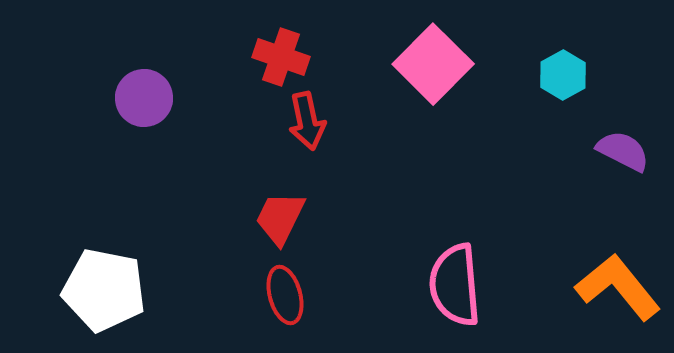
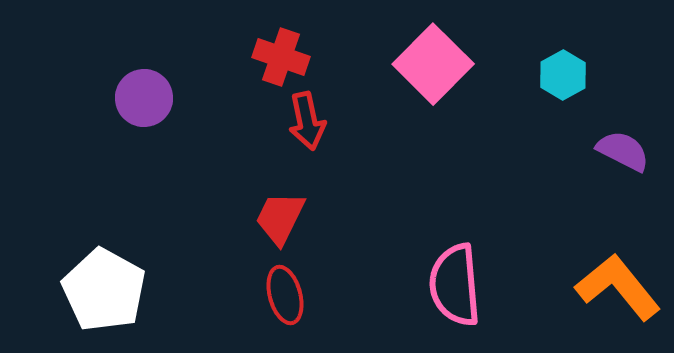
white pentagon: rotated 18 degrees clockwise
